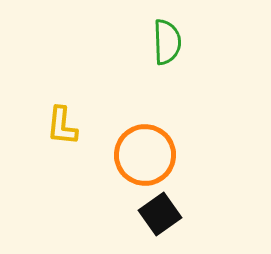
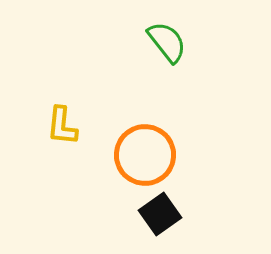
green semicircle: rotated 36 degrees counterclockwise
